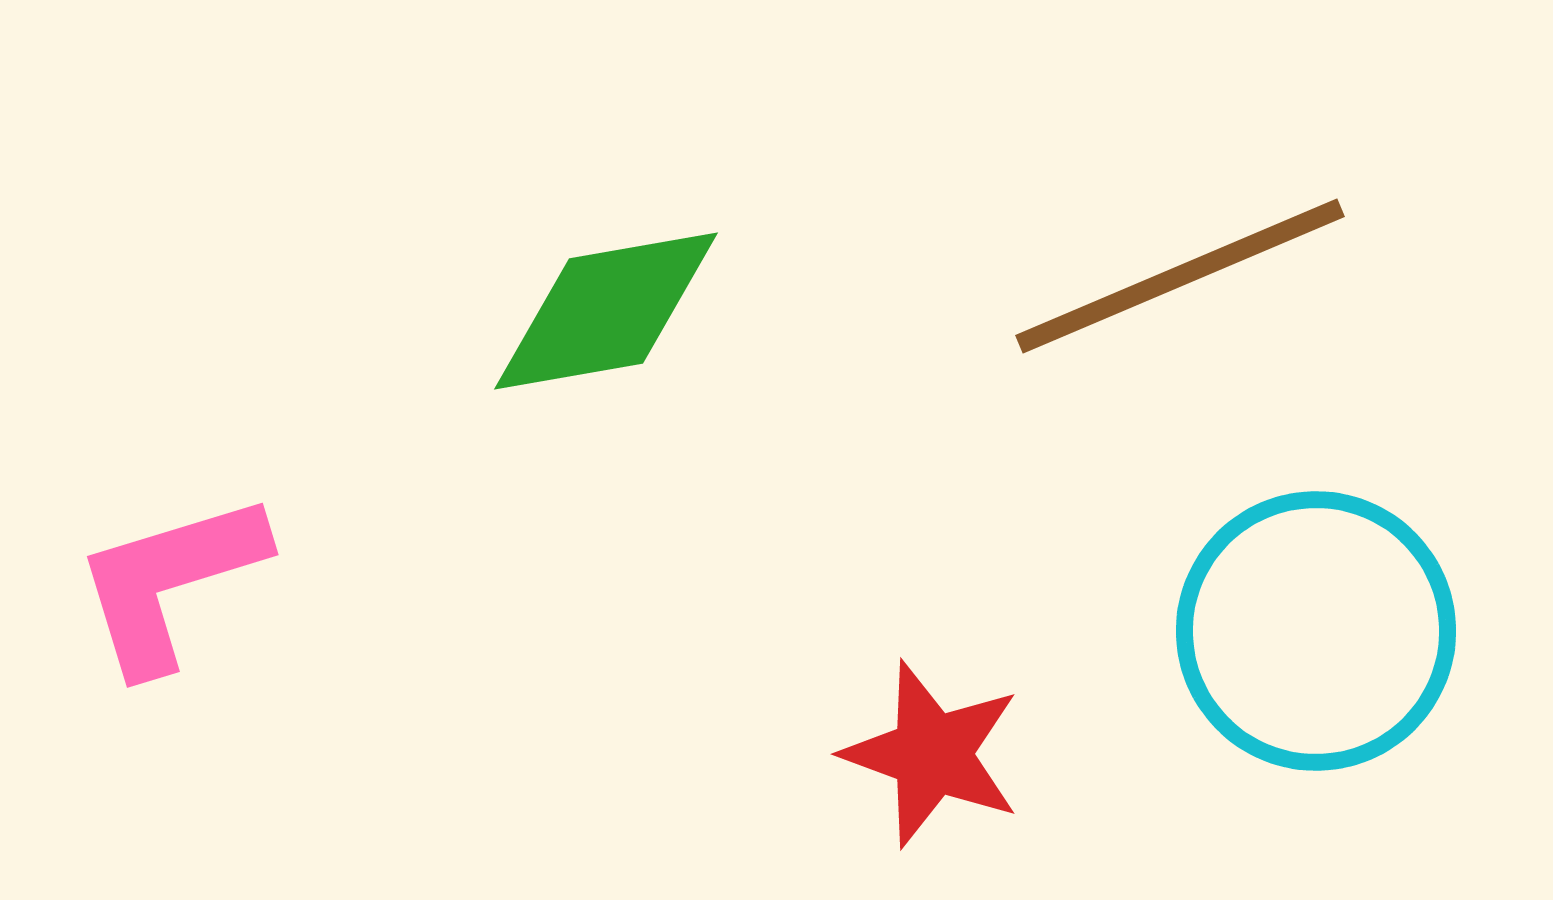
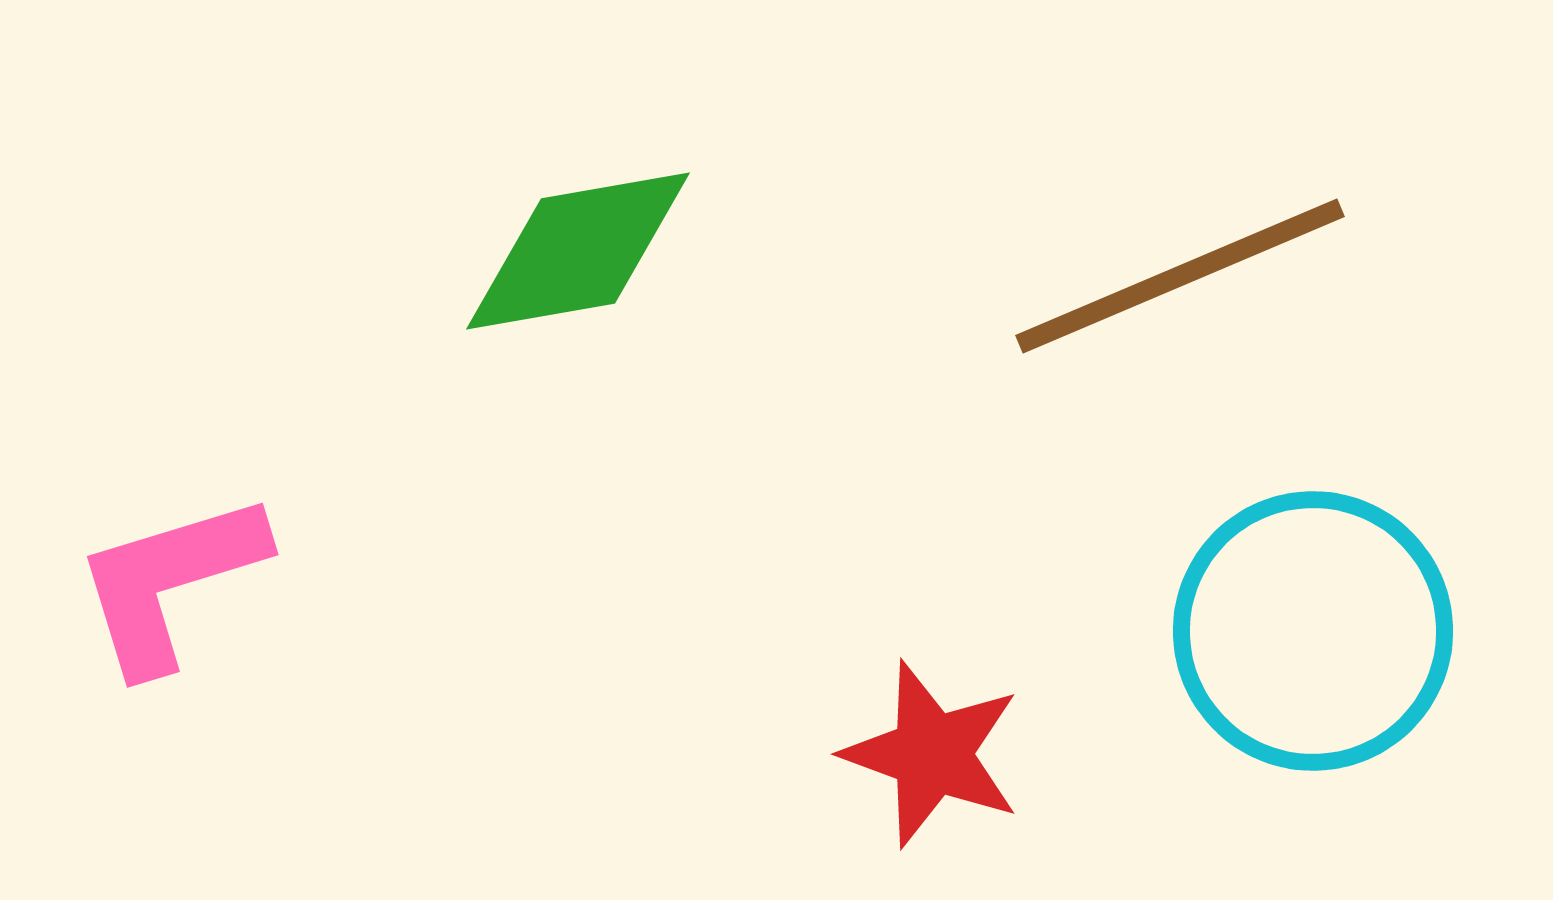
green diamond: moved 28 px left, 60 px up
cyan circle: moved 3 px left
